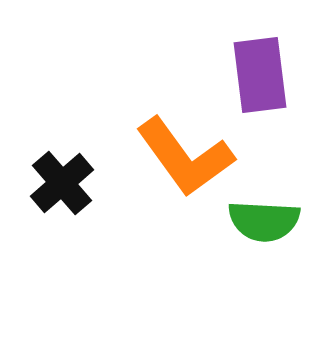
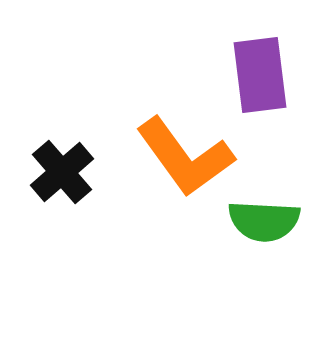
black cross: moved 11 px up
